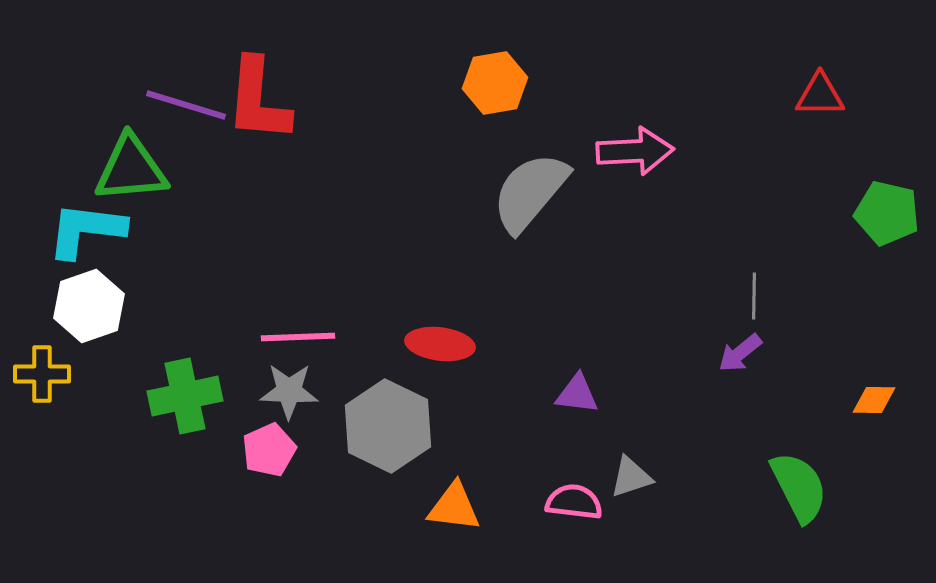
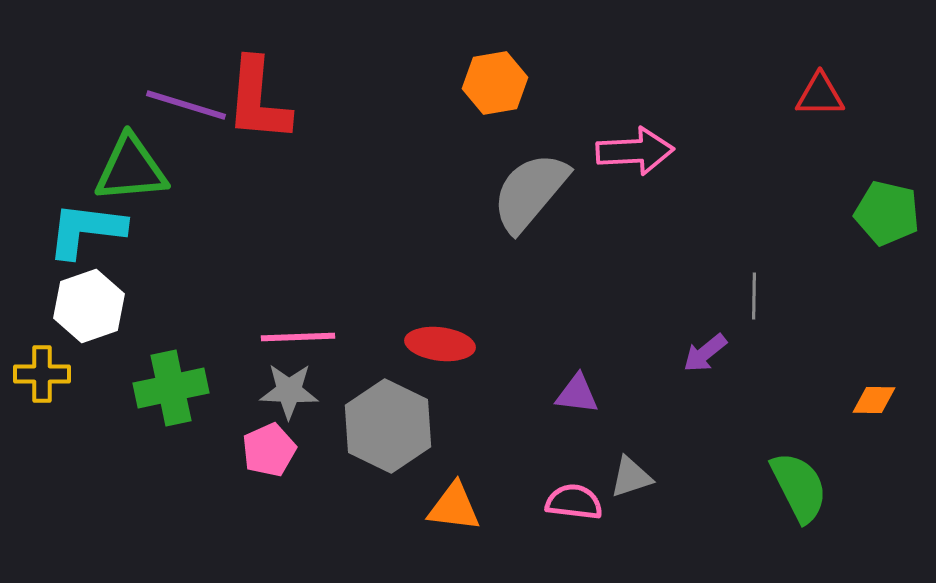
purple arrow: moved 35 px left
green cross: moved 14 px left, 8 px up
